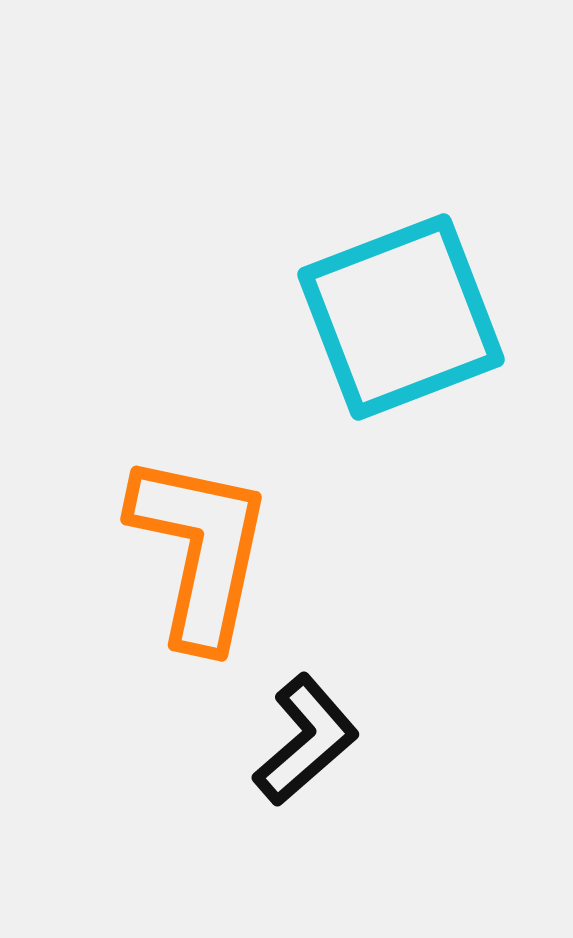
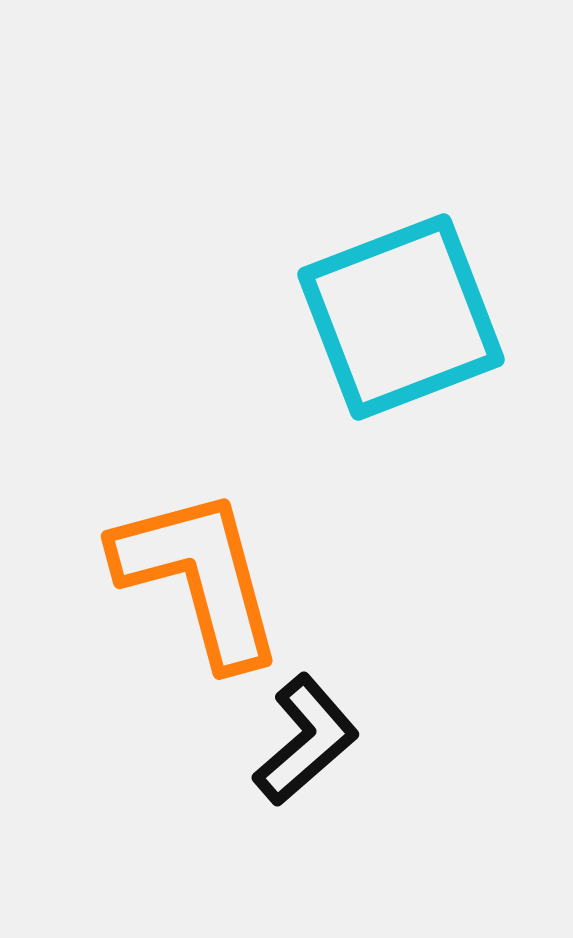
orange L-shape: moved 1 px left, 27 px down; rotated 27 degrees counterclockwise
